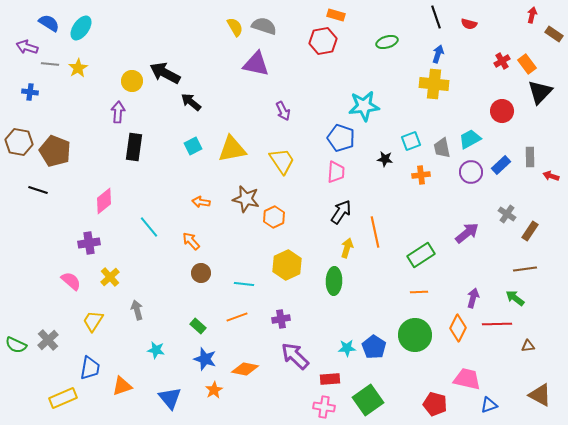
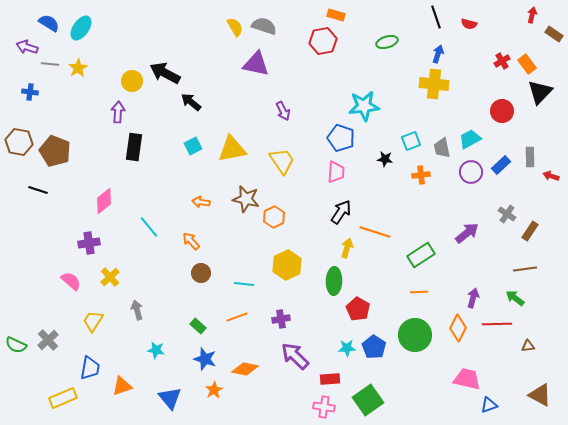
orange line at (375, 232): rotated 60 degrees counterclockwise
red pentagon at (435, 404): moved 77 px left, 95 px up; rotated 15 degrees clockwise
